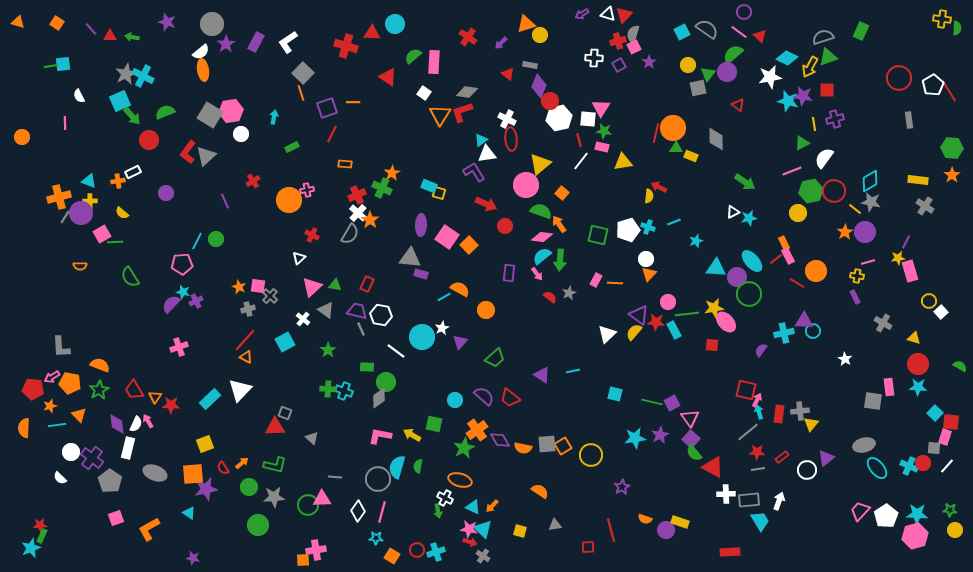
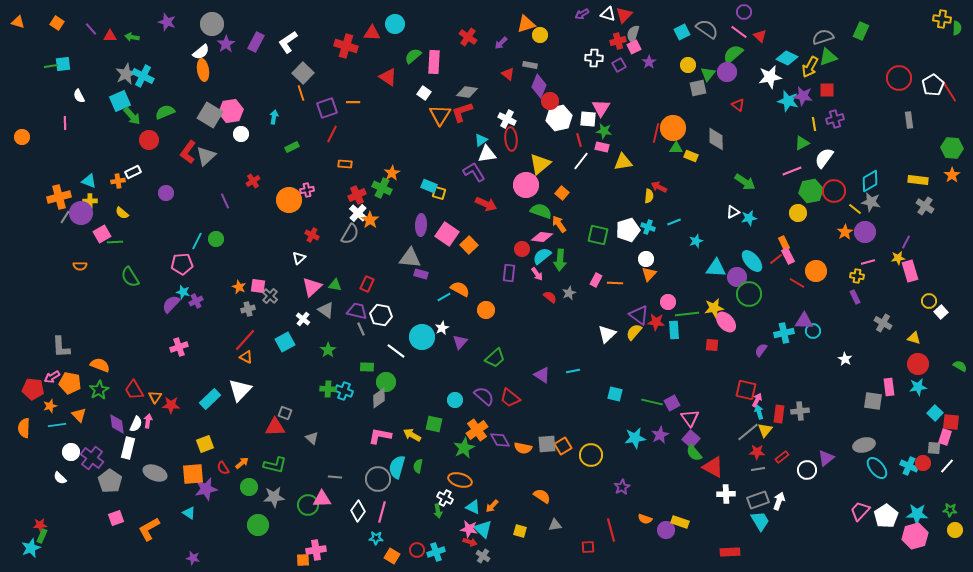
red circle at (505, 226): moved 17 px right, 23 px down
pink square at (447, 237): moved 3 px up
cyan rectangle at (674, 330): rotated 24 degrees clockwise
cyan star at (918, 387): rotated 12 degrees counterclockwise
pink arrow at (148, 421): rotated 40 degrees clockwise
yellow triangle at (811, 424): moved 46 px left, 6 px down
orange semicircle at (540, 491): moved 2 px right, 5 px down
gray rectangle at (749, 500): moved 9 px right; rotated 15 degrees counterclockwise
